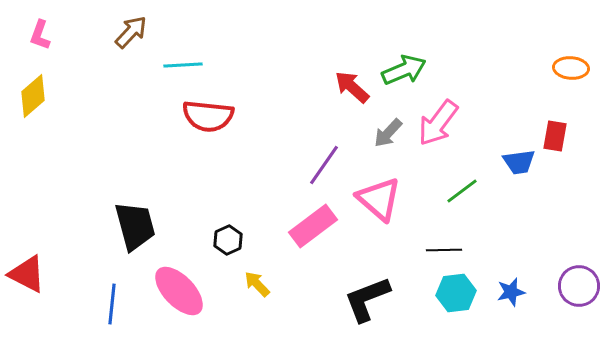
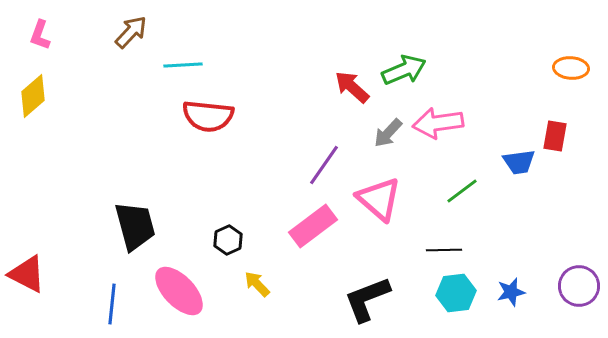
pink arrow: rotated 45 degrees clockwise
